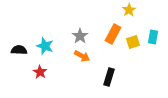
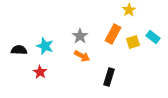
cyan rectangle: rotated 64 degrees counterclockwise
